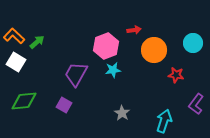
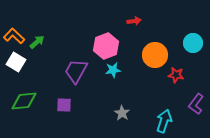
red arrow: moved 9 px up
orange circle: moved 1 px right, 5 px down
purple trapezoid: moved 3 px up
purple square: rotated 28 degrees counterclockwise
